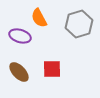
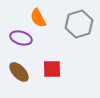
orange semicircle: moved 1 px left
purple ellipse: moved 1 px right, 2 px down
